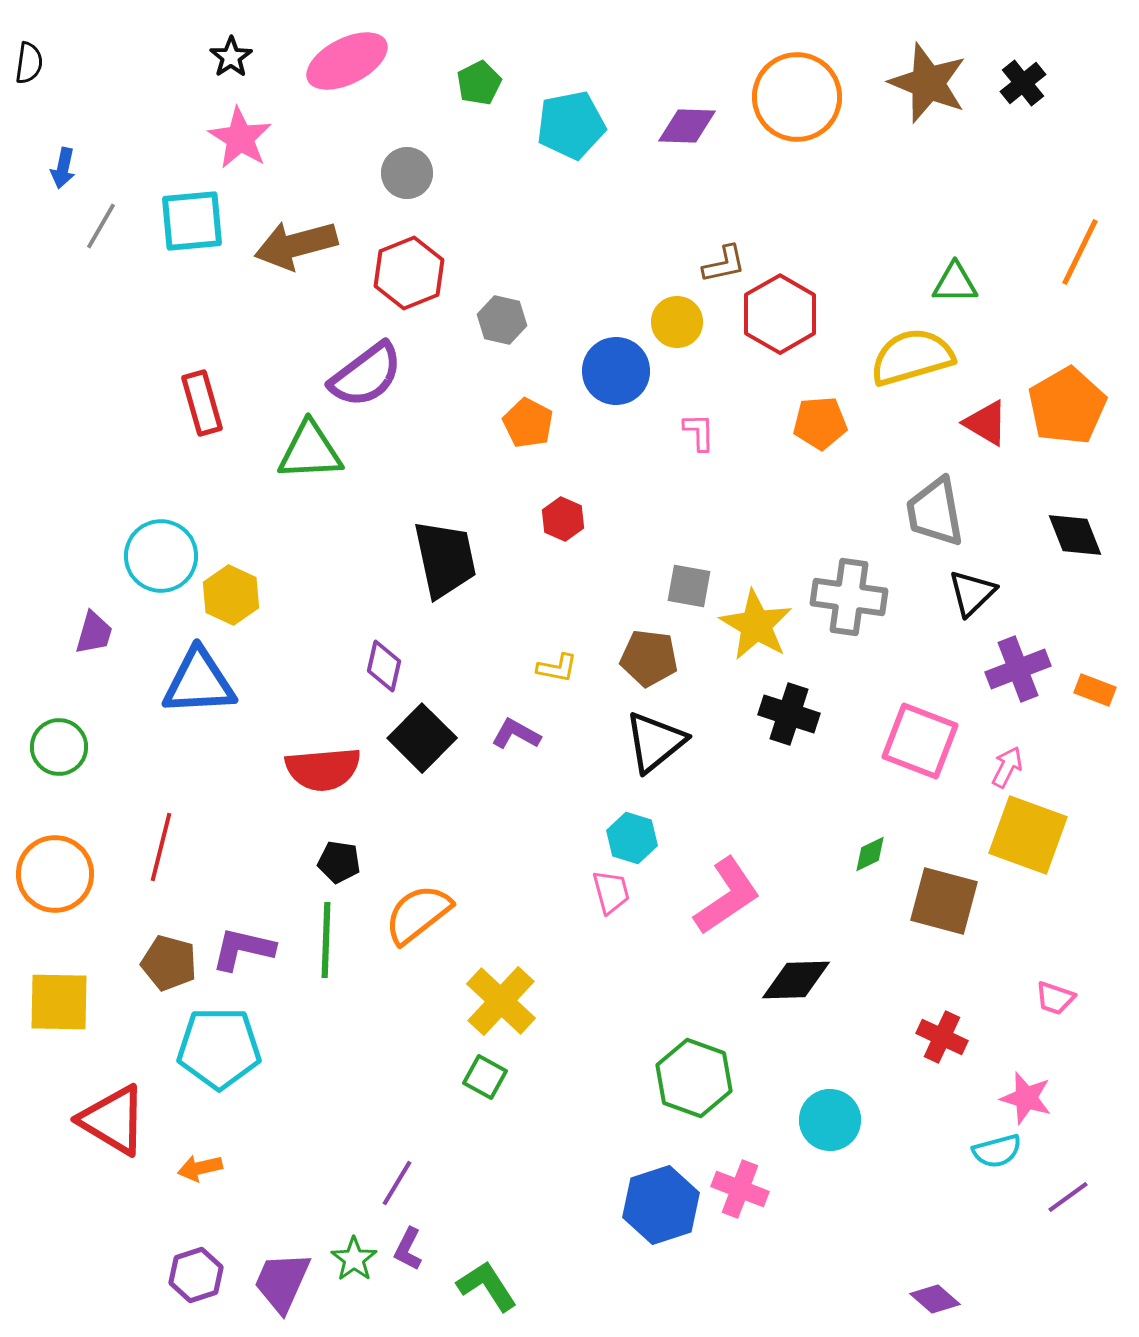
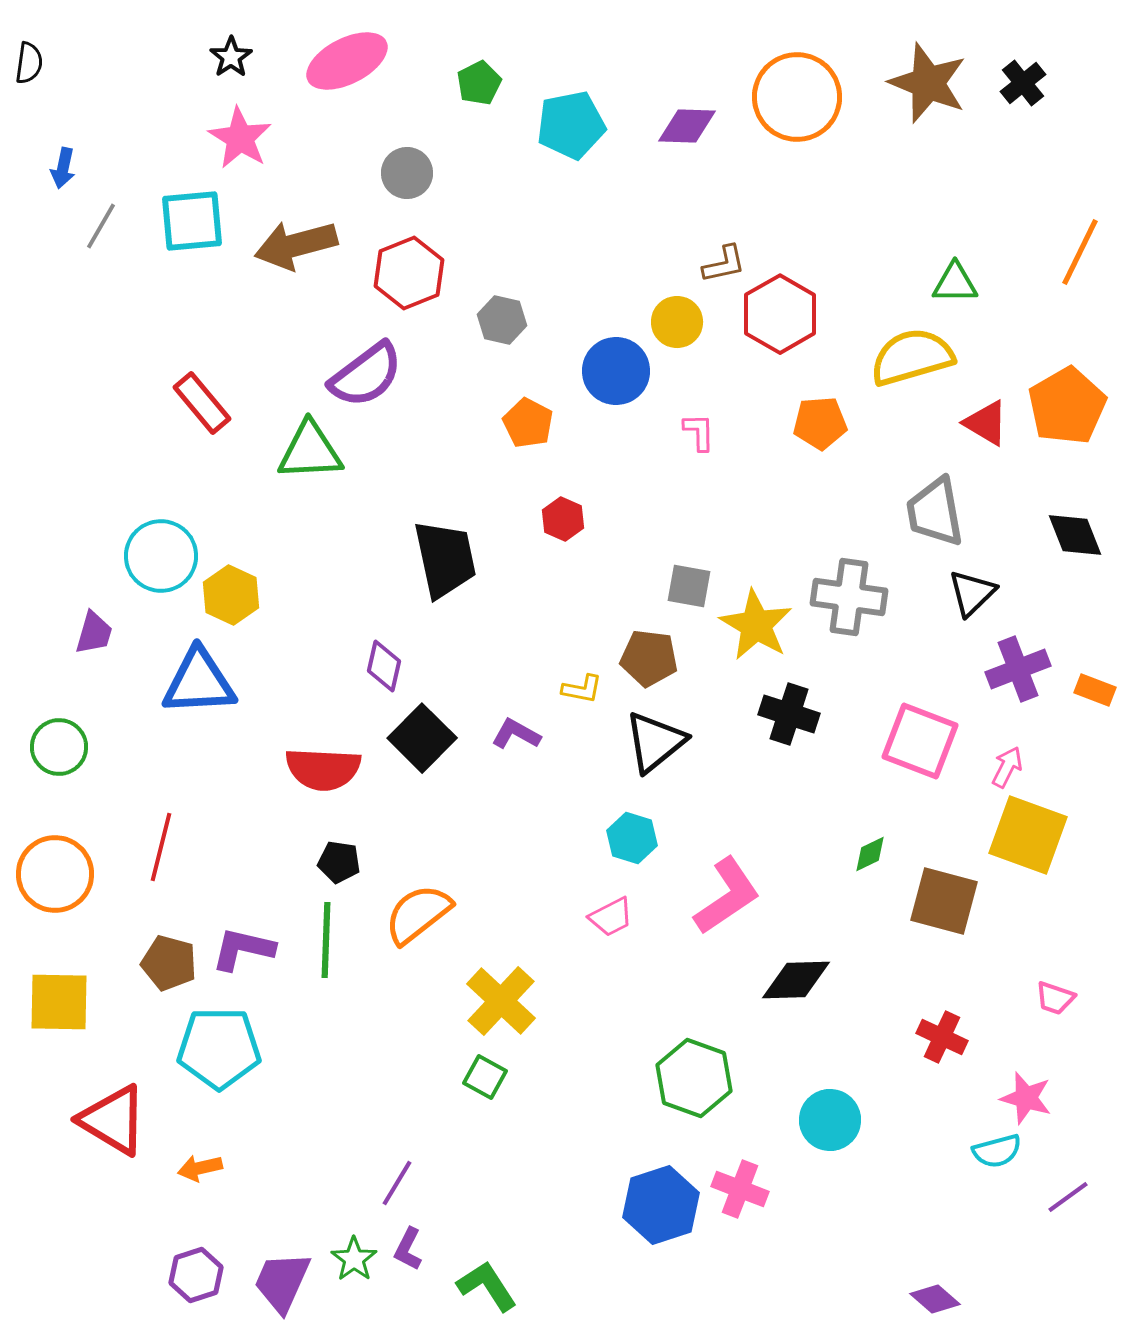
red rectangle at (202, 403): rotated 24 degrees counterclockwise
yellow L-shape at (557, 668): moved 25 px right, 21 px down
red semicircle at (323, 769): rotated 8 degrees clockwise
pink trapezoid at (611, 892): moved 25 px down; rotated 78 degrees clockwise
